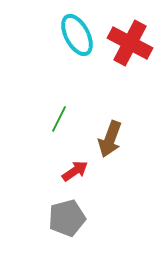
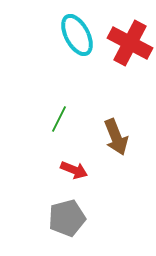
brown arrow: moved 6 px right, 2 px up; rotated 42 degrees counterclockwise
red arrow: moved 1 px left, 1 px up; rotated 56 degrees clockwise
